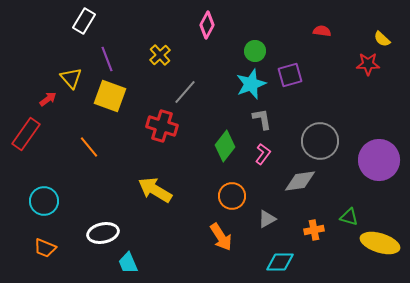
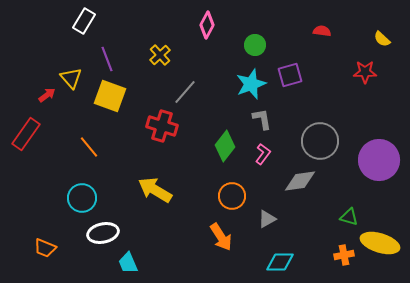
green circle: moved 6 px up
red star: moved 3 px left, 8 px down
red arrow: moved 1 px left, 4 px up
cyan circle: moved 38 px right, 3 px up
orange cross: moved 30 px right, 25 px down
